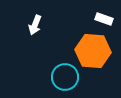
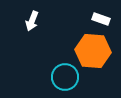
white rectangle: moved 3 px left
white arrow: moved 3 px left, 4 px up
